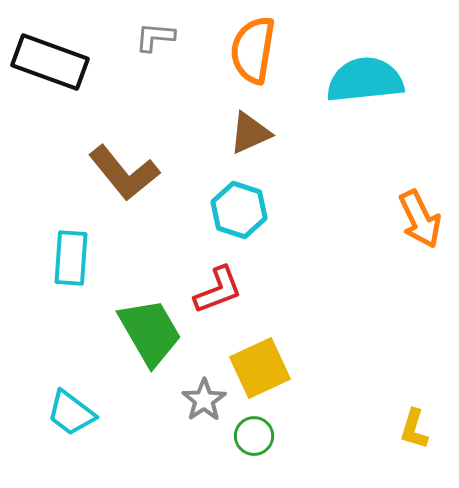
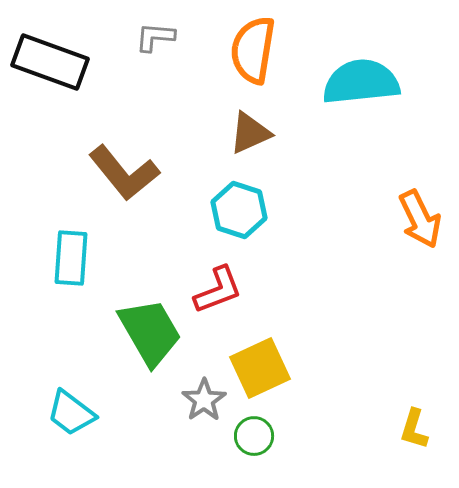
cyan semicircle: moved 4 px left, 2 px down
